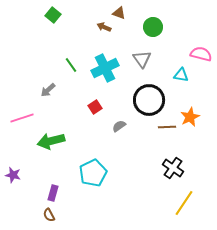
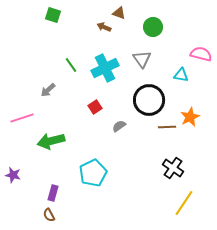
green square: rotated 21 degrees counterclockwise
